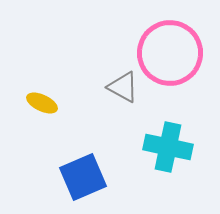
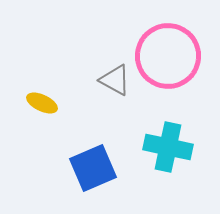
pink circle: moved 2 px left, 3 px down
gray triangle: moved 8 px left, 7 px up
blue square: moved 10 px right, 9 px up
